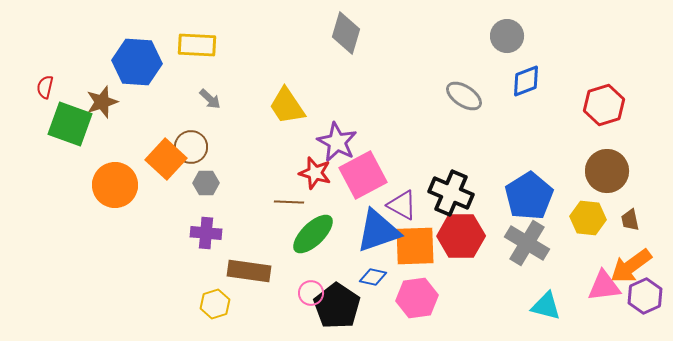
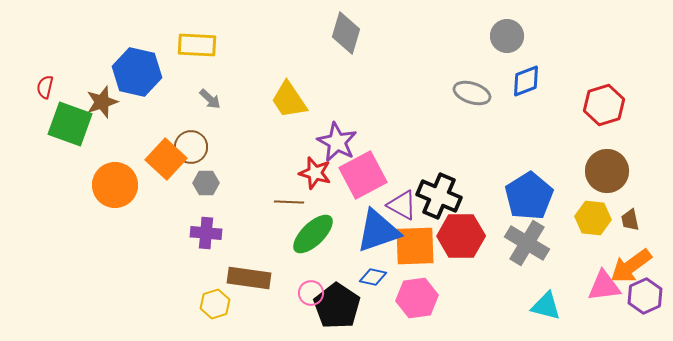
blue hexagon at (137, 62): moved 10 px down; rotated 9 degrees clockwise
gray ellipse at (464, 96): moved 8 px right, 3 px up; rotated 15 degrees counterclockwise
yellow trapezoid at (287, 106): moved 2 px right, 6 px up
black cross at (451, 193): moved 12 px left, 3 px down
yellow hexagon at (588, 218): moved 5 px right
brown rectangle at (249, 271): moved 7 px down
